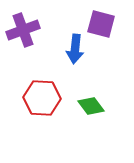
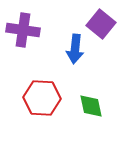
purple square: rotated 24 degrees clockwise
purple cross: rotated 28 degrees clockwise
green diamond: rotated 24 degrees clockwise
